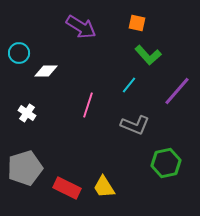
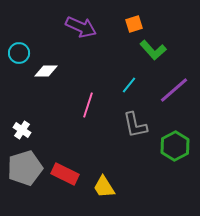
orange square: moved 3 px left, 1 px down; rotated 30 degrees counterclockwise
purple arrow: rotated 8 degrees counterclockwise
green L-shape: moved 5 px right, 5 px up
purple line: moved 3 px left, 1 px up; rotated 8 degrees clockwise
white cross: moved 5 px left, 17 px down
gray L-shape: rotated 56 degrees clockwise
green hexagon: moved 9 px right, 17 px up; rotated 16 degrees counterclockwise
red rectangle: moved 2 px left, 14 px up
